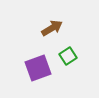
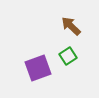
brown arrow: moved 19 px right, 2 px up; rotated 105 degrees counterclockwise
